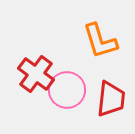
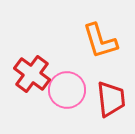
red cross: moved 4 px left
red trapezoid: rotated 12 degrees counterclockwise
